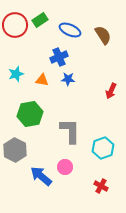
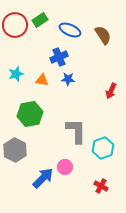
gray L-shape: moved 6 px right
blue arrow: moved 2 px right, 2 px down; rotated 95 degrees clockwise
